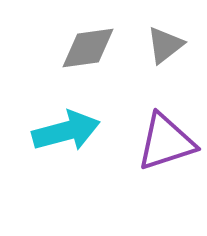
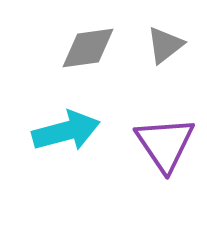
purple triangle: moved 1 px left, 2 px down; rotated 46 degrees counterclockwise
